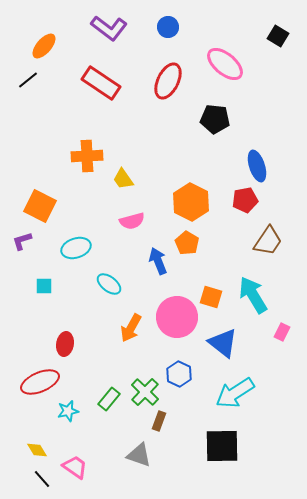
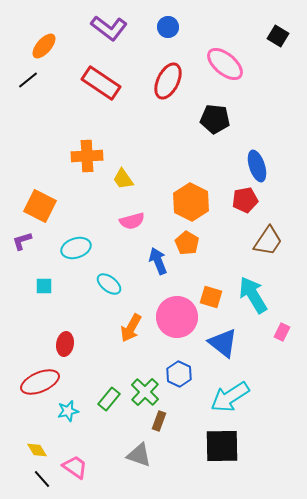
cyan arrow at (235, 393): moved 5 px left, 4 px down
